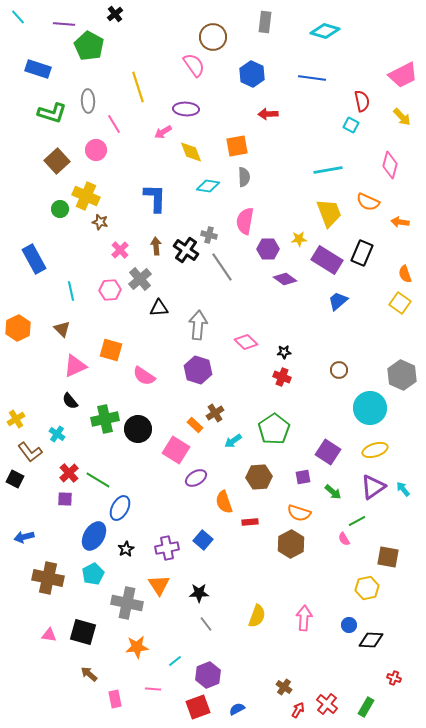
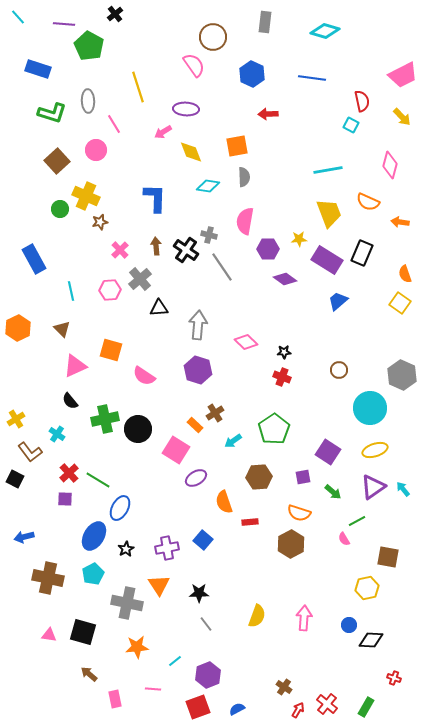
brown star at (100, 222): rotated 28 degrees counterclockwise
